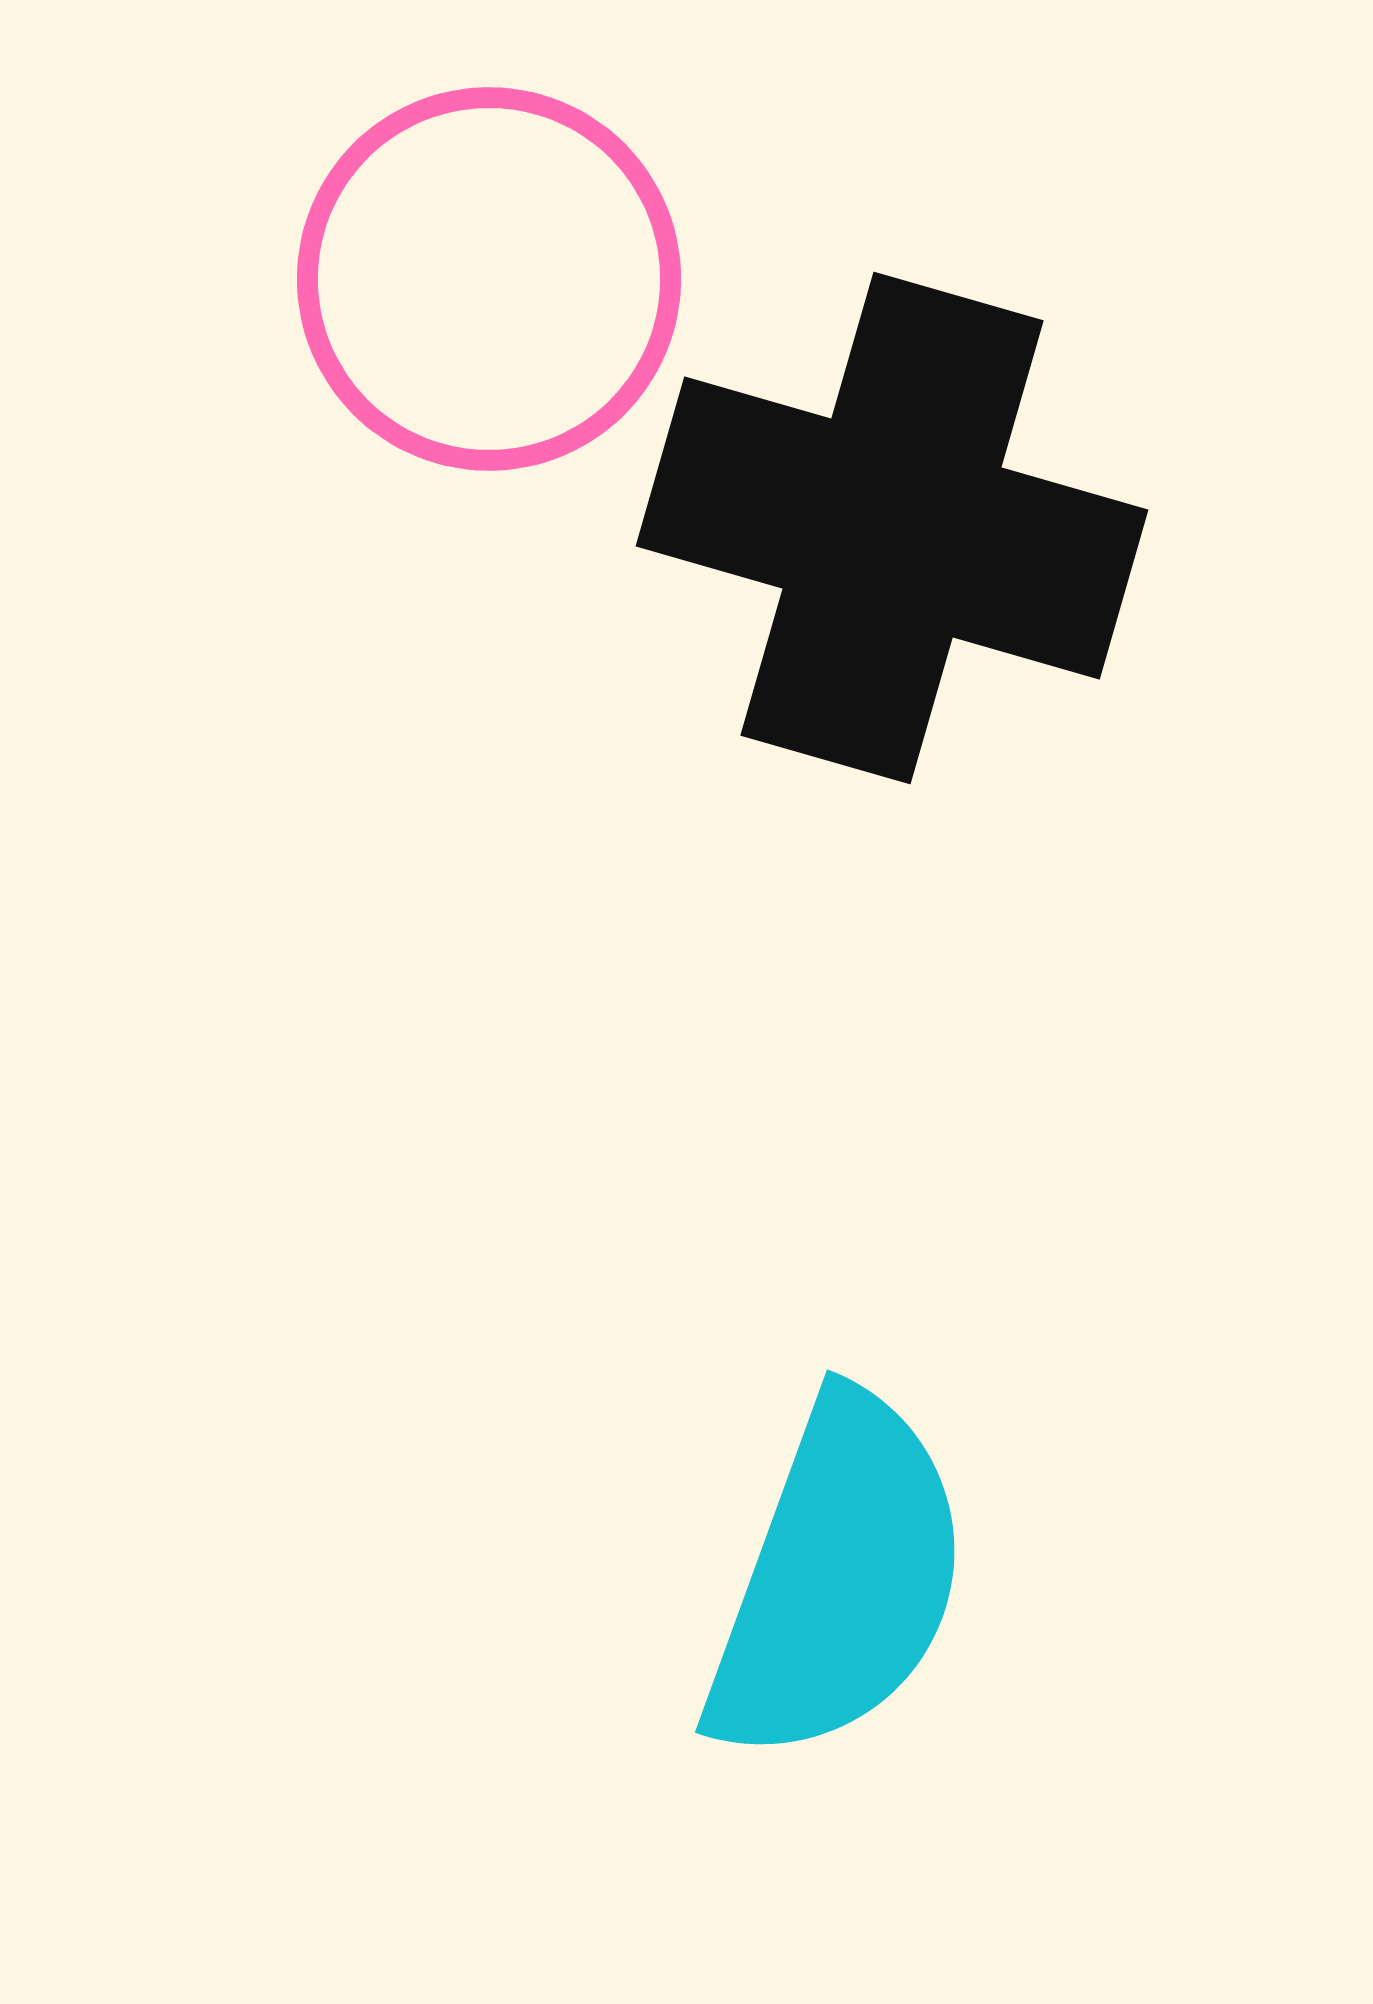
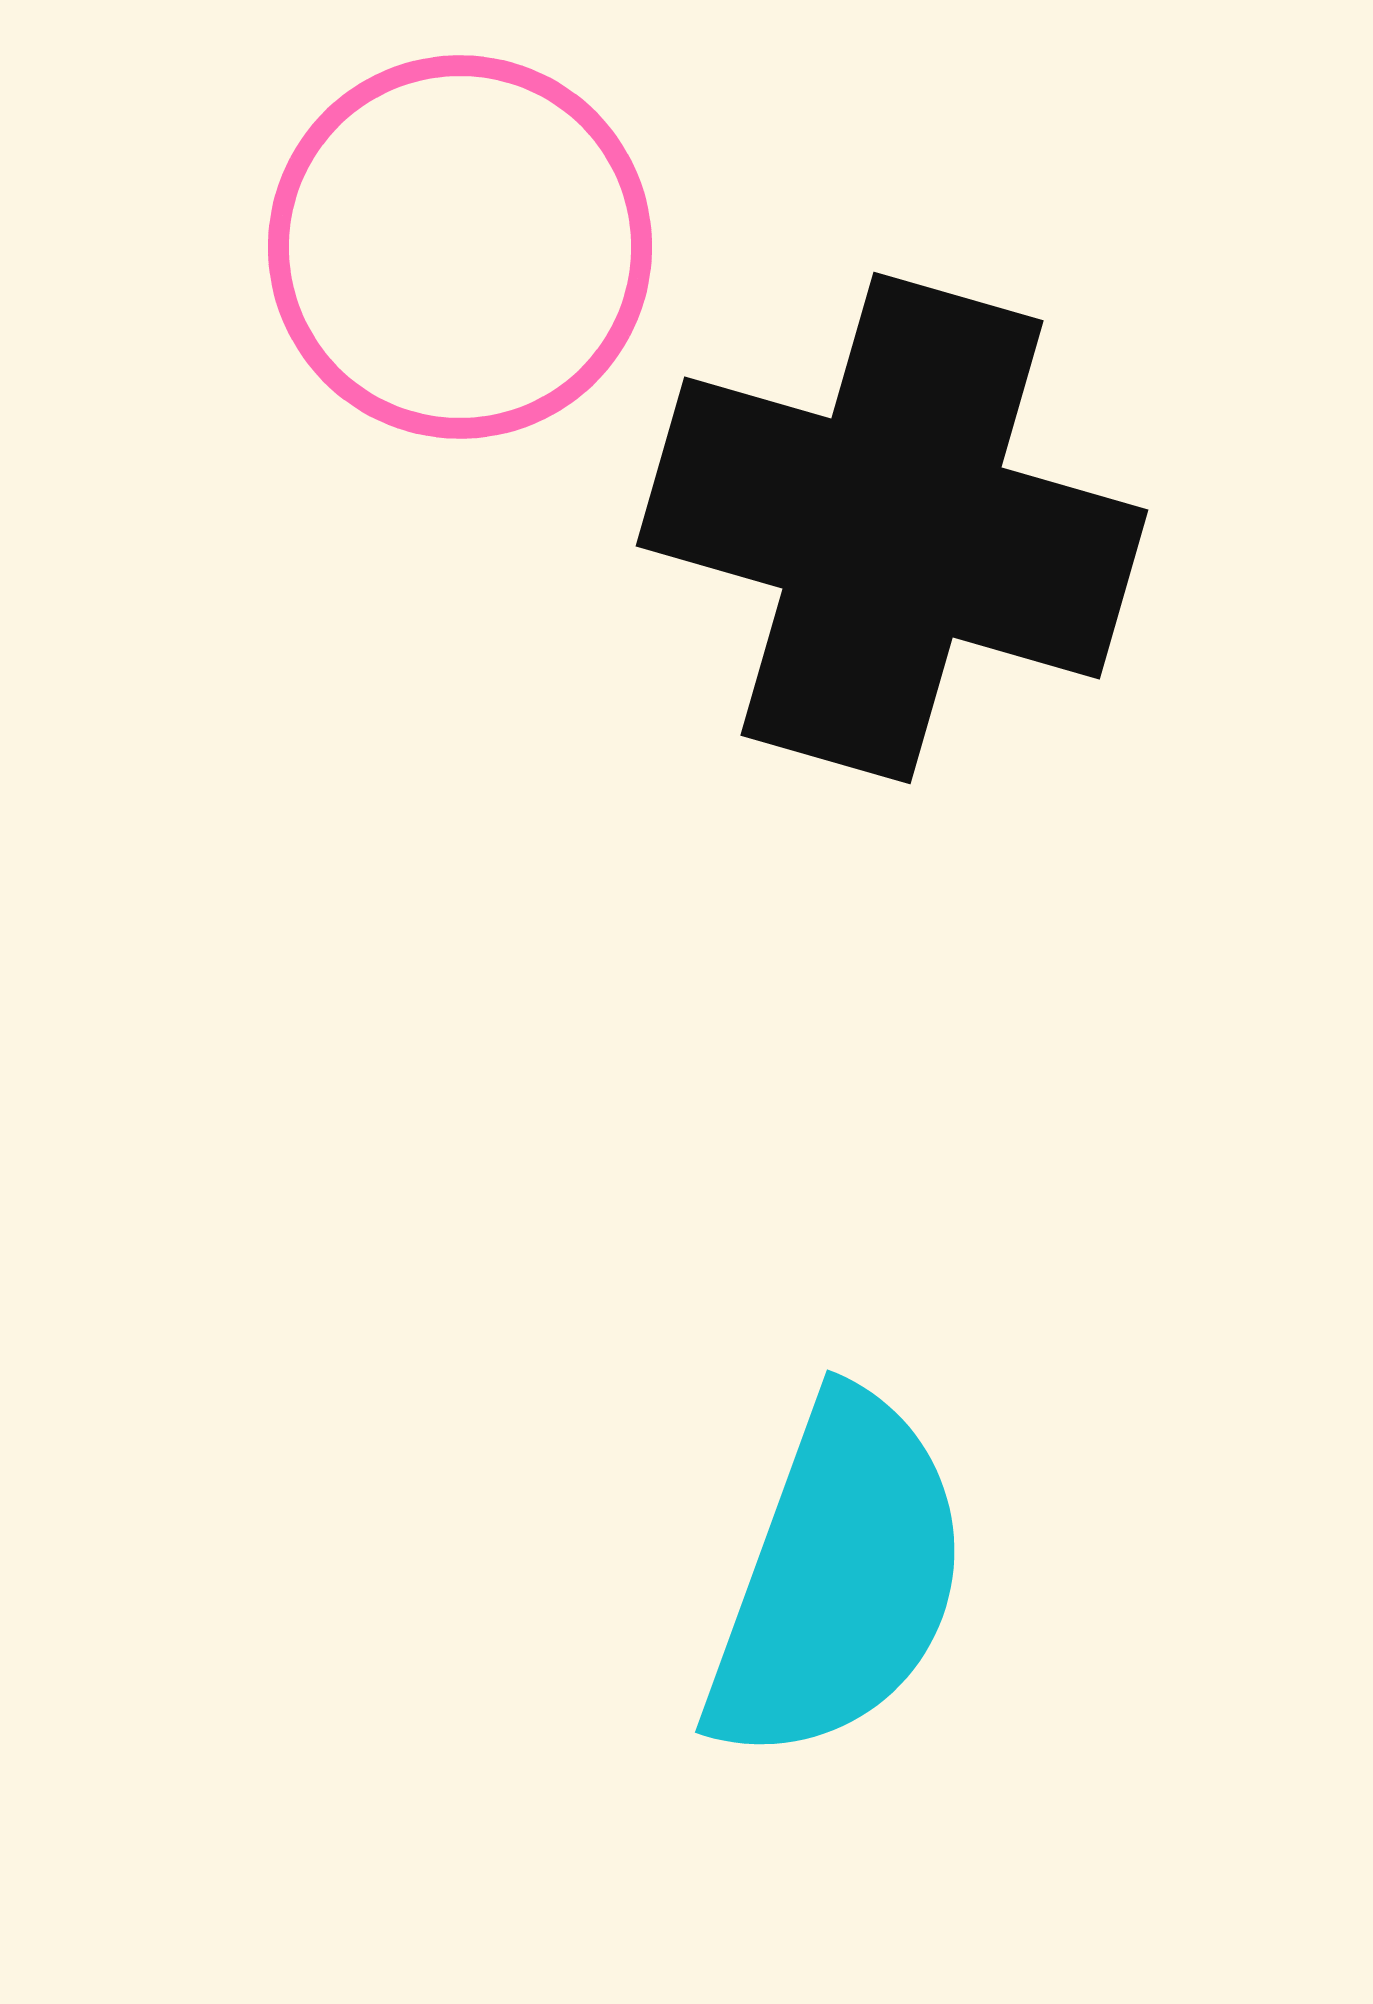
pink circle: moved 29 px left, 32 px up
